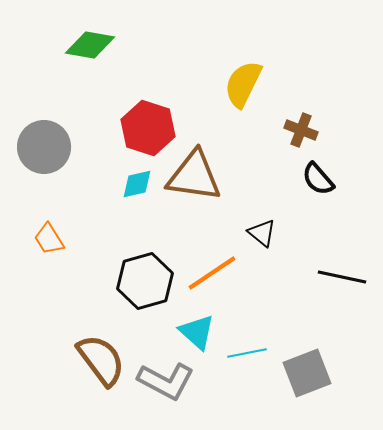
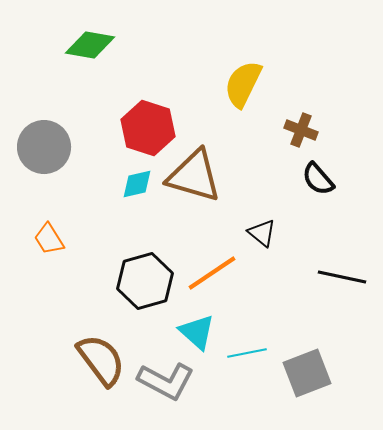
brown triangle: rotated 8 degrees clockwise
